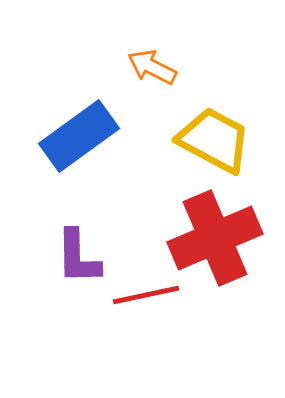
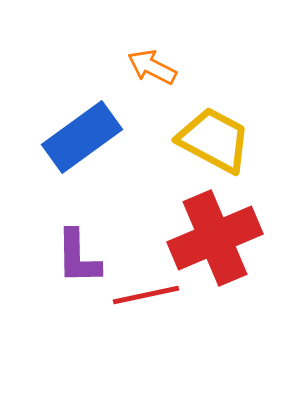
blue rectangle: moved 3 px right, 1 px down
